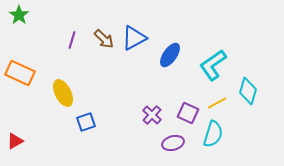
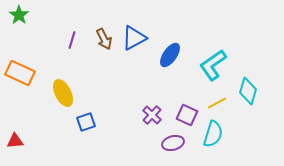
brown arrow: rotated 20 degrees clockwise
purple square: moved 1 px left, 2 px down
red triangle: rotated 24 degrees clockwise
